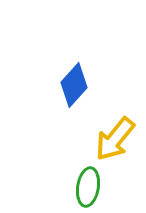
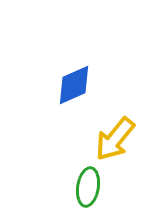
blue diamond: rotated 24 degrees clockwise
